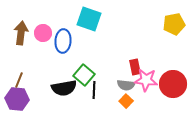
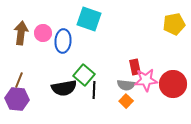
pink star: rotated 10 degrees counterclockwise
